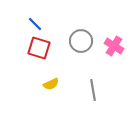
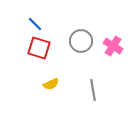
pink cross: moved 1 px left
